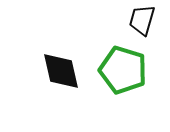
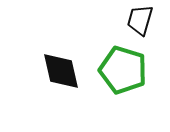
black trapezoid: moved 2 px left
